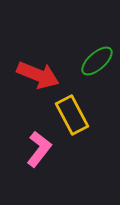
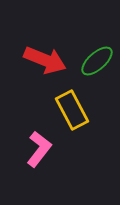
red arrow: moved 7 px right, 15 px up
yellow rectangle: moved 5 px up
